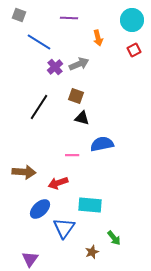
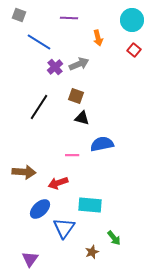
red square: rotated 24 degrees counterclockwise
